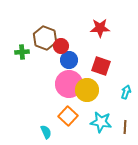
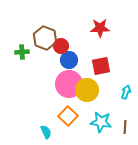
red square: rotated 30 degrees counterclockwise
